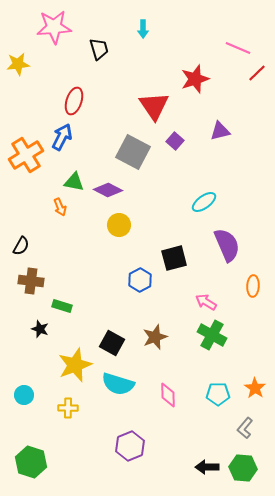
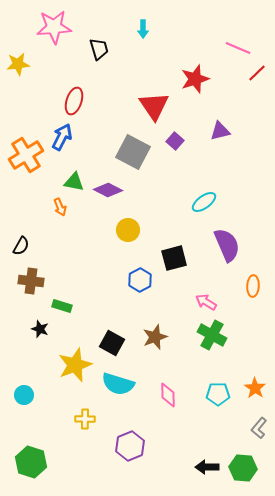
yellow circle at (119, 225): moved 9 px right, 5 px down
yellow cross at (68, 408): moved 17 px right, 11 px down
gray L-shape at (245, 428): moved 14 px right
